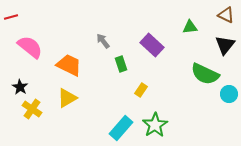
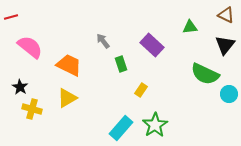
yellow cross: rotated 18 degrees counterclockwise
